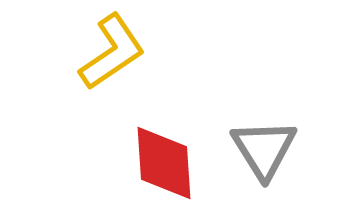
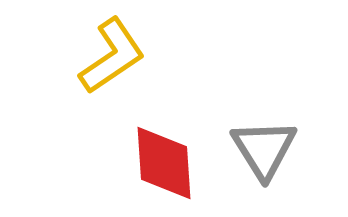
yellow L-shape: moved 4 px down
